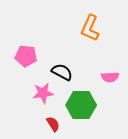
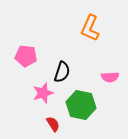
black semicircle: rotated 80 degrees clockwise
pink star: rotated 10 degrees counterclockwise
green hexagon: rotated 12 degrees clockwise
